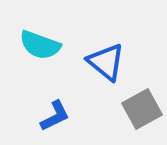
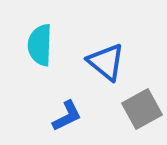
cyan semicircle: rotated 72 degrees clockwise
blue L-shape: moved 12 px right
